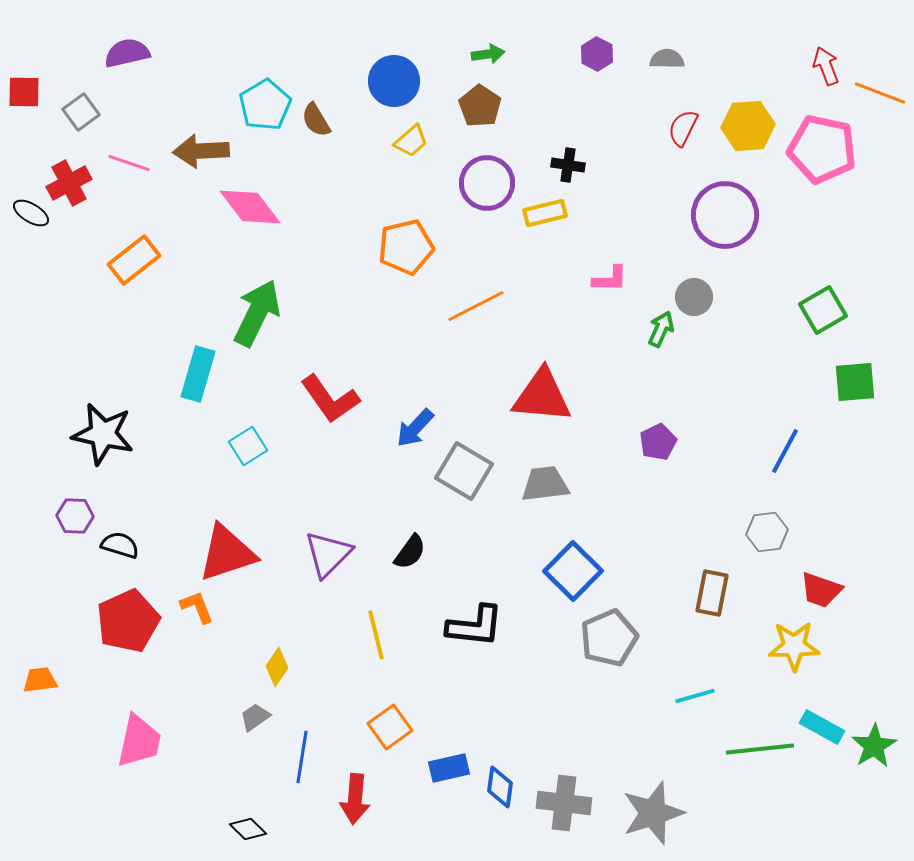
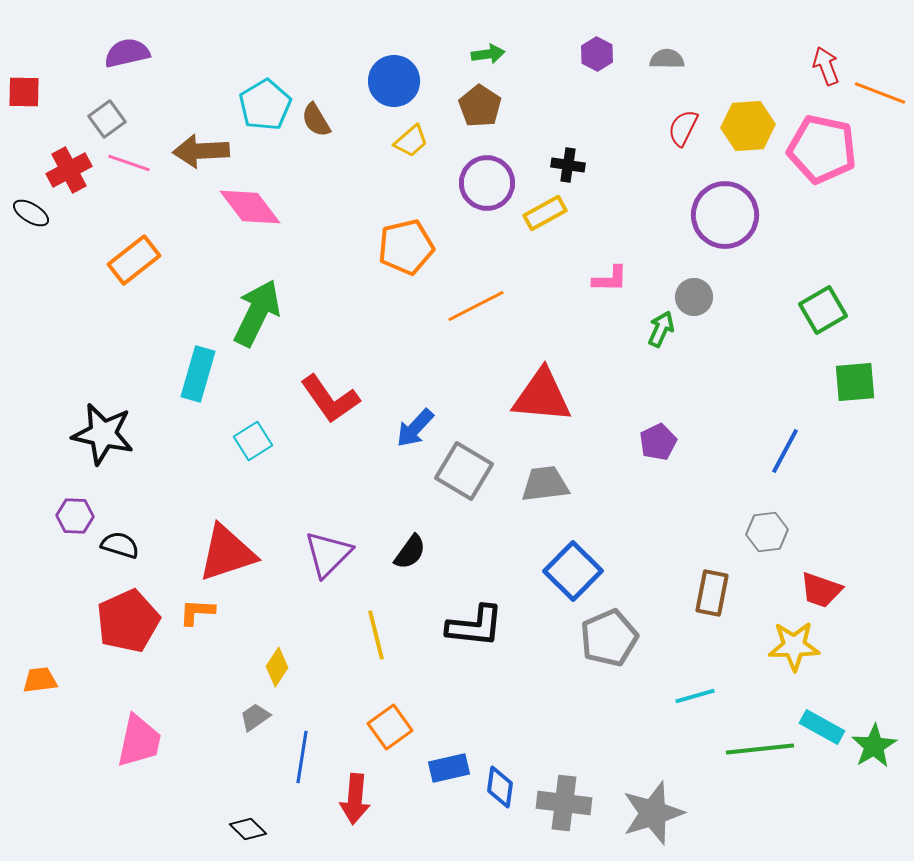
gray square at (81, 112): moved 26 px right, 7 px down
red cross at (69, 183): moved 13 px up
yellow rectangle at (545, 213): rotated 15 degrees counterclockwise
cyan square at (248, 446): moved 5 px right, 5 px up
orange L-shape at (197, 607): moved 5 px down; rotated 66 degrees counterclockwise
